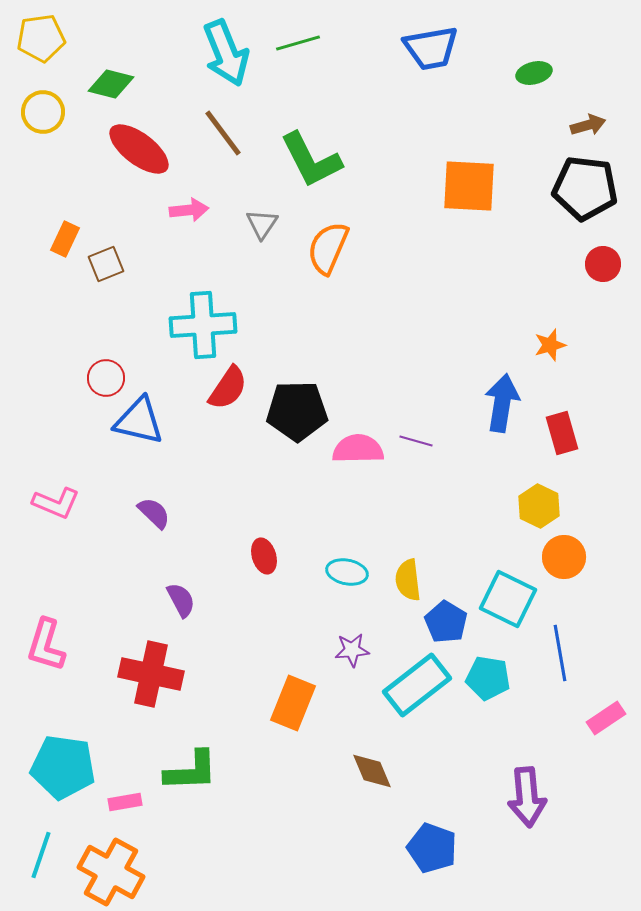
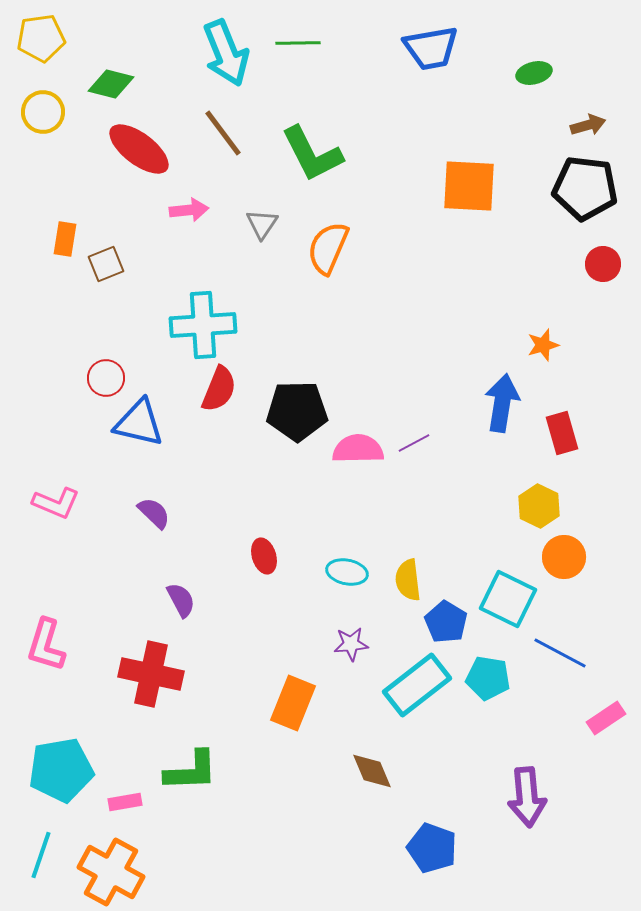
green line at (298, 43): rotated 15 degrees clockwise
green L-shape at (311, 160): moved 1 px right, 6 px up
orange rectangle at (65, 239): rotated 16 degrees counterclockwise
orange star at (550, 345): moved 7 px left
red semicircle at (228, 388): moved 9 px left, 1 px down; rotated 12 degrees counterclockwise
blue triangle at (139, 421): moved 2 px down
purple line at (416, 441): moved 2 px left, 2 px down; rotated 44 degrees counterclockwise
purple star at (352, 650): moved 1 px left, 6 px up
blue line at (560, 653): rotated 52 degrees counterclockwise
cyan pentagon at (63, 767): moved 2 px left, 3 px down; rotated 18 degrees counterclockwise
